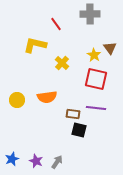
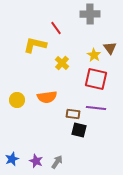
red line: moved 4 px down
